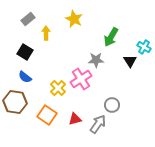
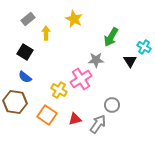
yellow cross: moved 1 px right, 2 px down; rotated 14 degrees counterclockwise
